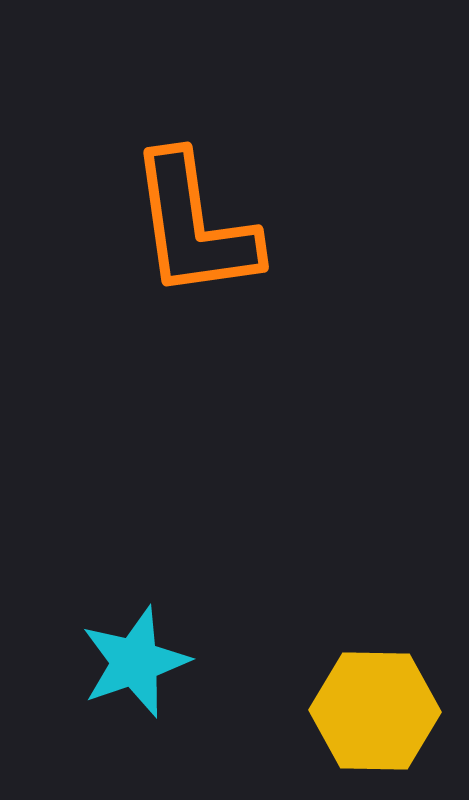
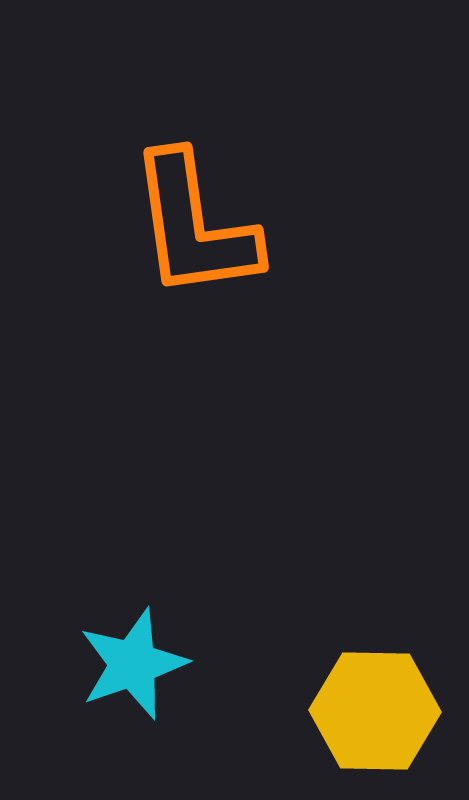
cyan star: moved 2 px left, 2 px down
